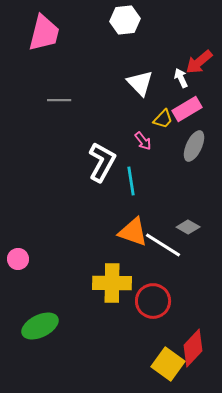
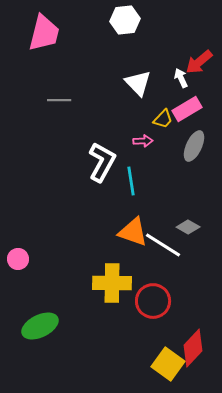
white triangle: moved 2 px left
pink arrow: rotated 54 degrees counterclockwise
